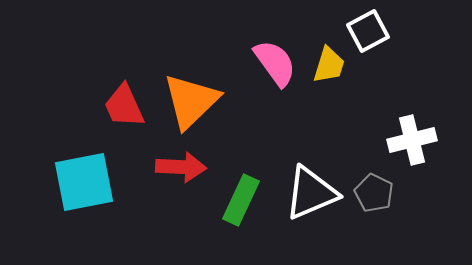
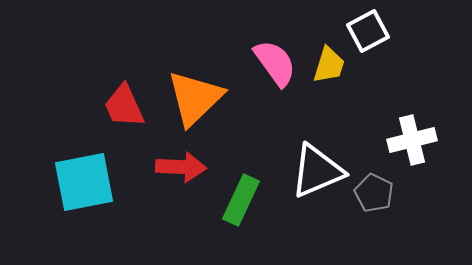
orange triangle: moved 4 px right, 3 px up
white triangle: moved 6 px right, 22 px up
